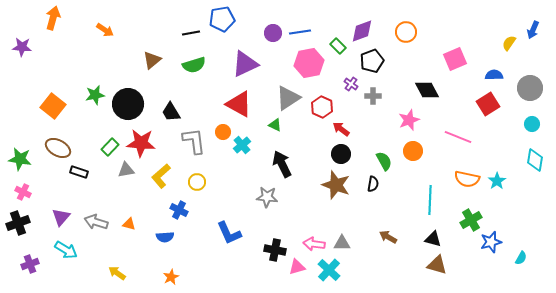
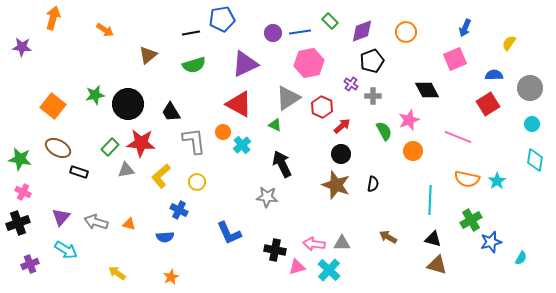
blue arrow at (533, 30): moved 68 px left, 2 px up
green rectangle at (338, 46): moved 8 px left, 25 px up
brown triangle at (152, 60): moved 4 px left, 5 px up
red arrow at (341, 129): moved 1 px right, 3 px up; rotated 102 degrees clockwise
green semicircle at (384, 161): moved 30 px up
